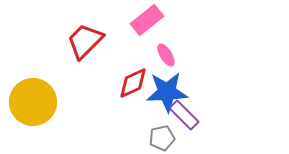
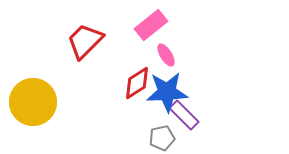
pink rectangle: moved 4 px right, 5 px down
red diamond: moved 4 px right; rotated 8 degrees counterclockwise
